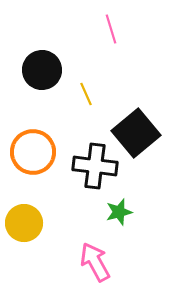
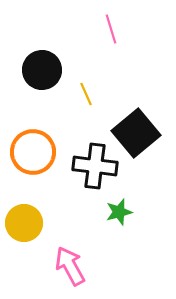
pink arrow: moved 25 px left, 4 px down
